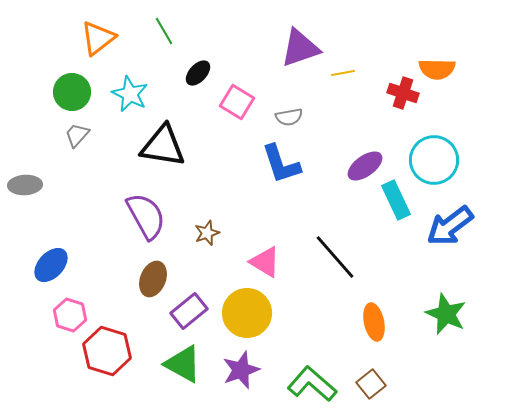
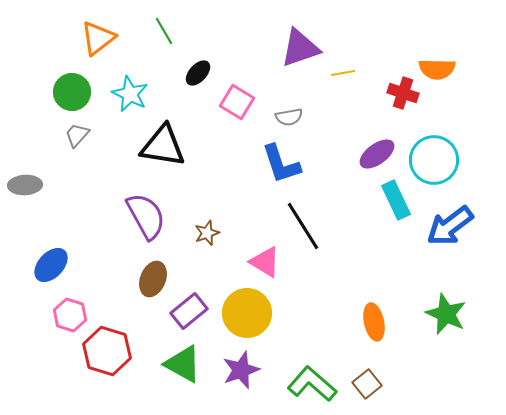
purple ellipse: moved 12 px right, 12 px up
black line: moved 32 px left, 31 px up; rotated 9 degrees clockwise
brown square: moved 4 px left
